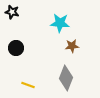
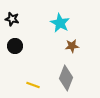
black star: moved 7 px down
cyan star: rotated 24 degrees clockwise
black circle: moved 1 px left, 2 px up
yellow line: moved 5 px right
